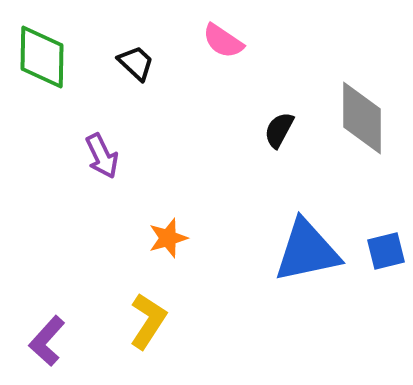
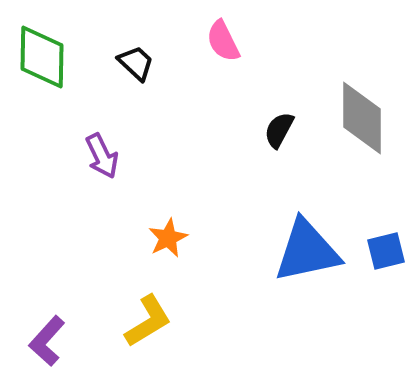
pink semicircle: rotated 30 degrees clockwise
orange star: rotated 9 degrees counterclockwise
yellow L-shape: rotated 26 degrees clockwise
